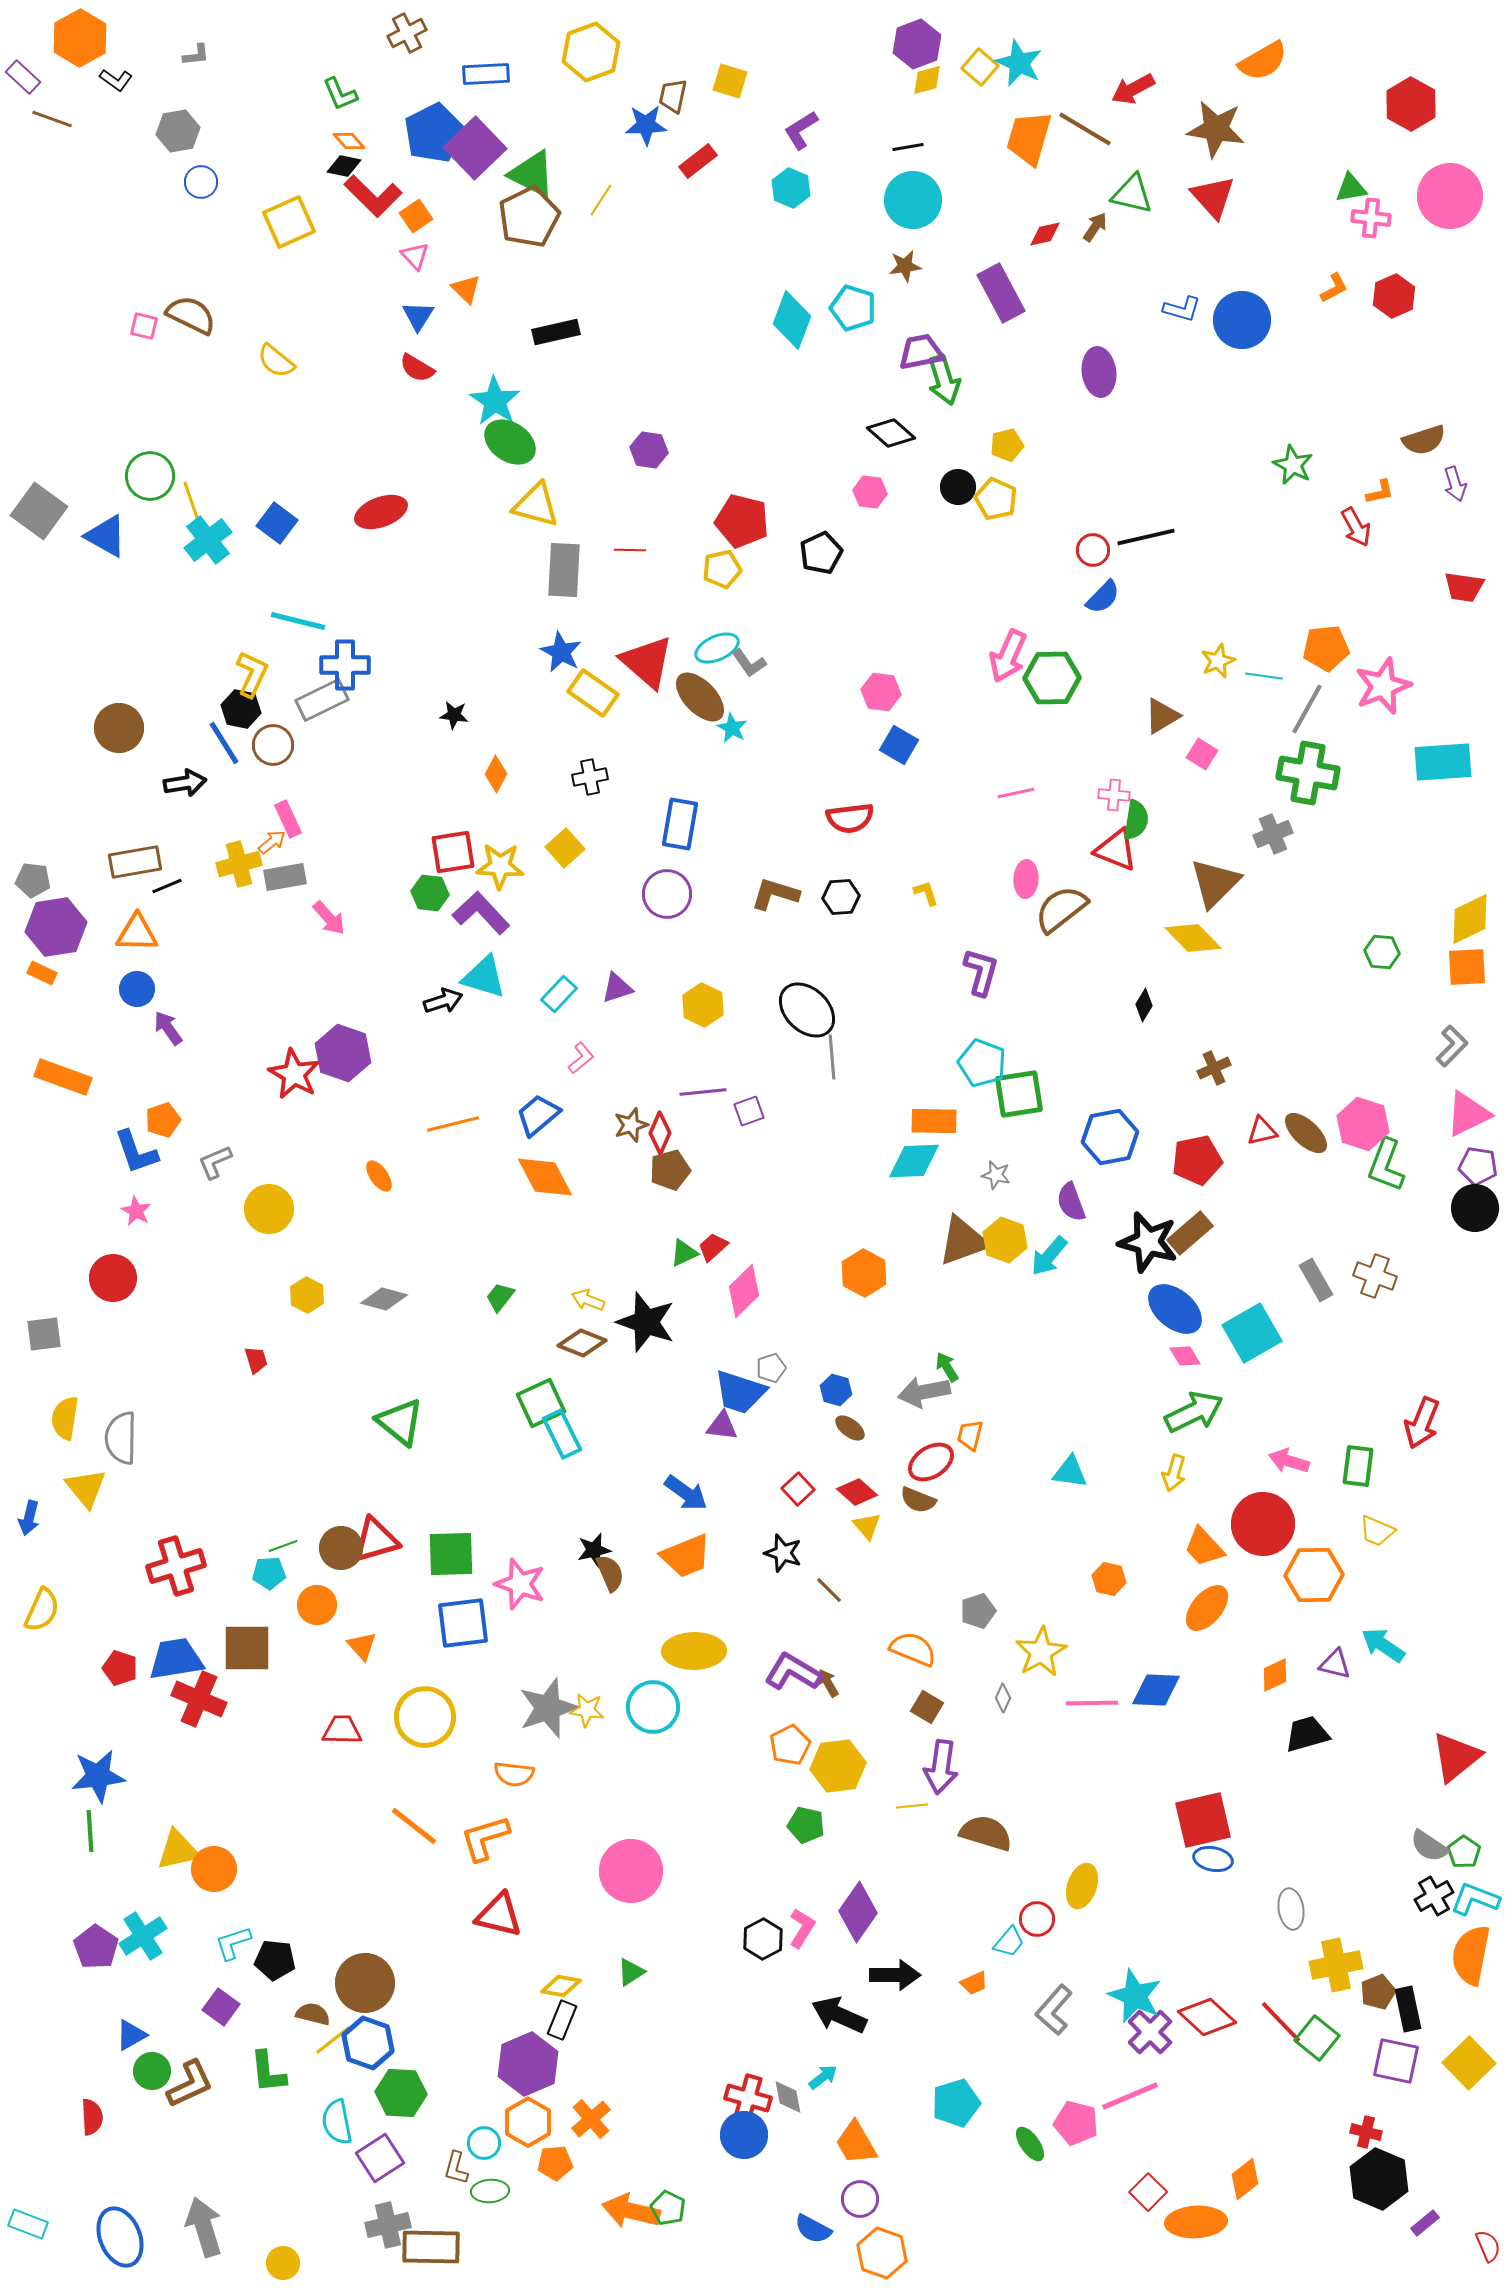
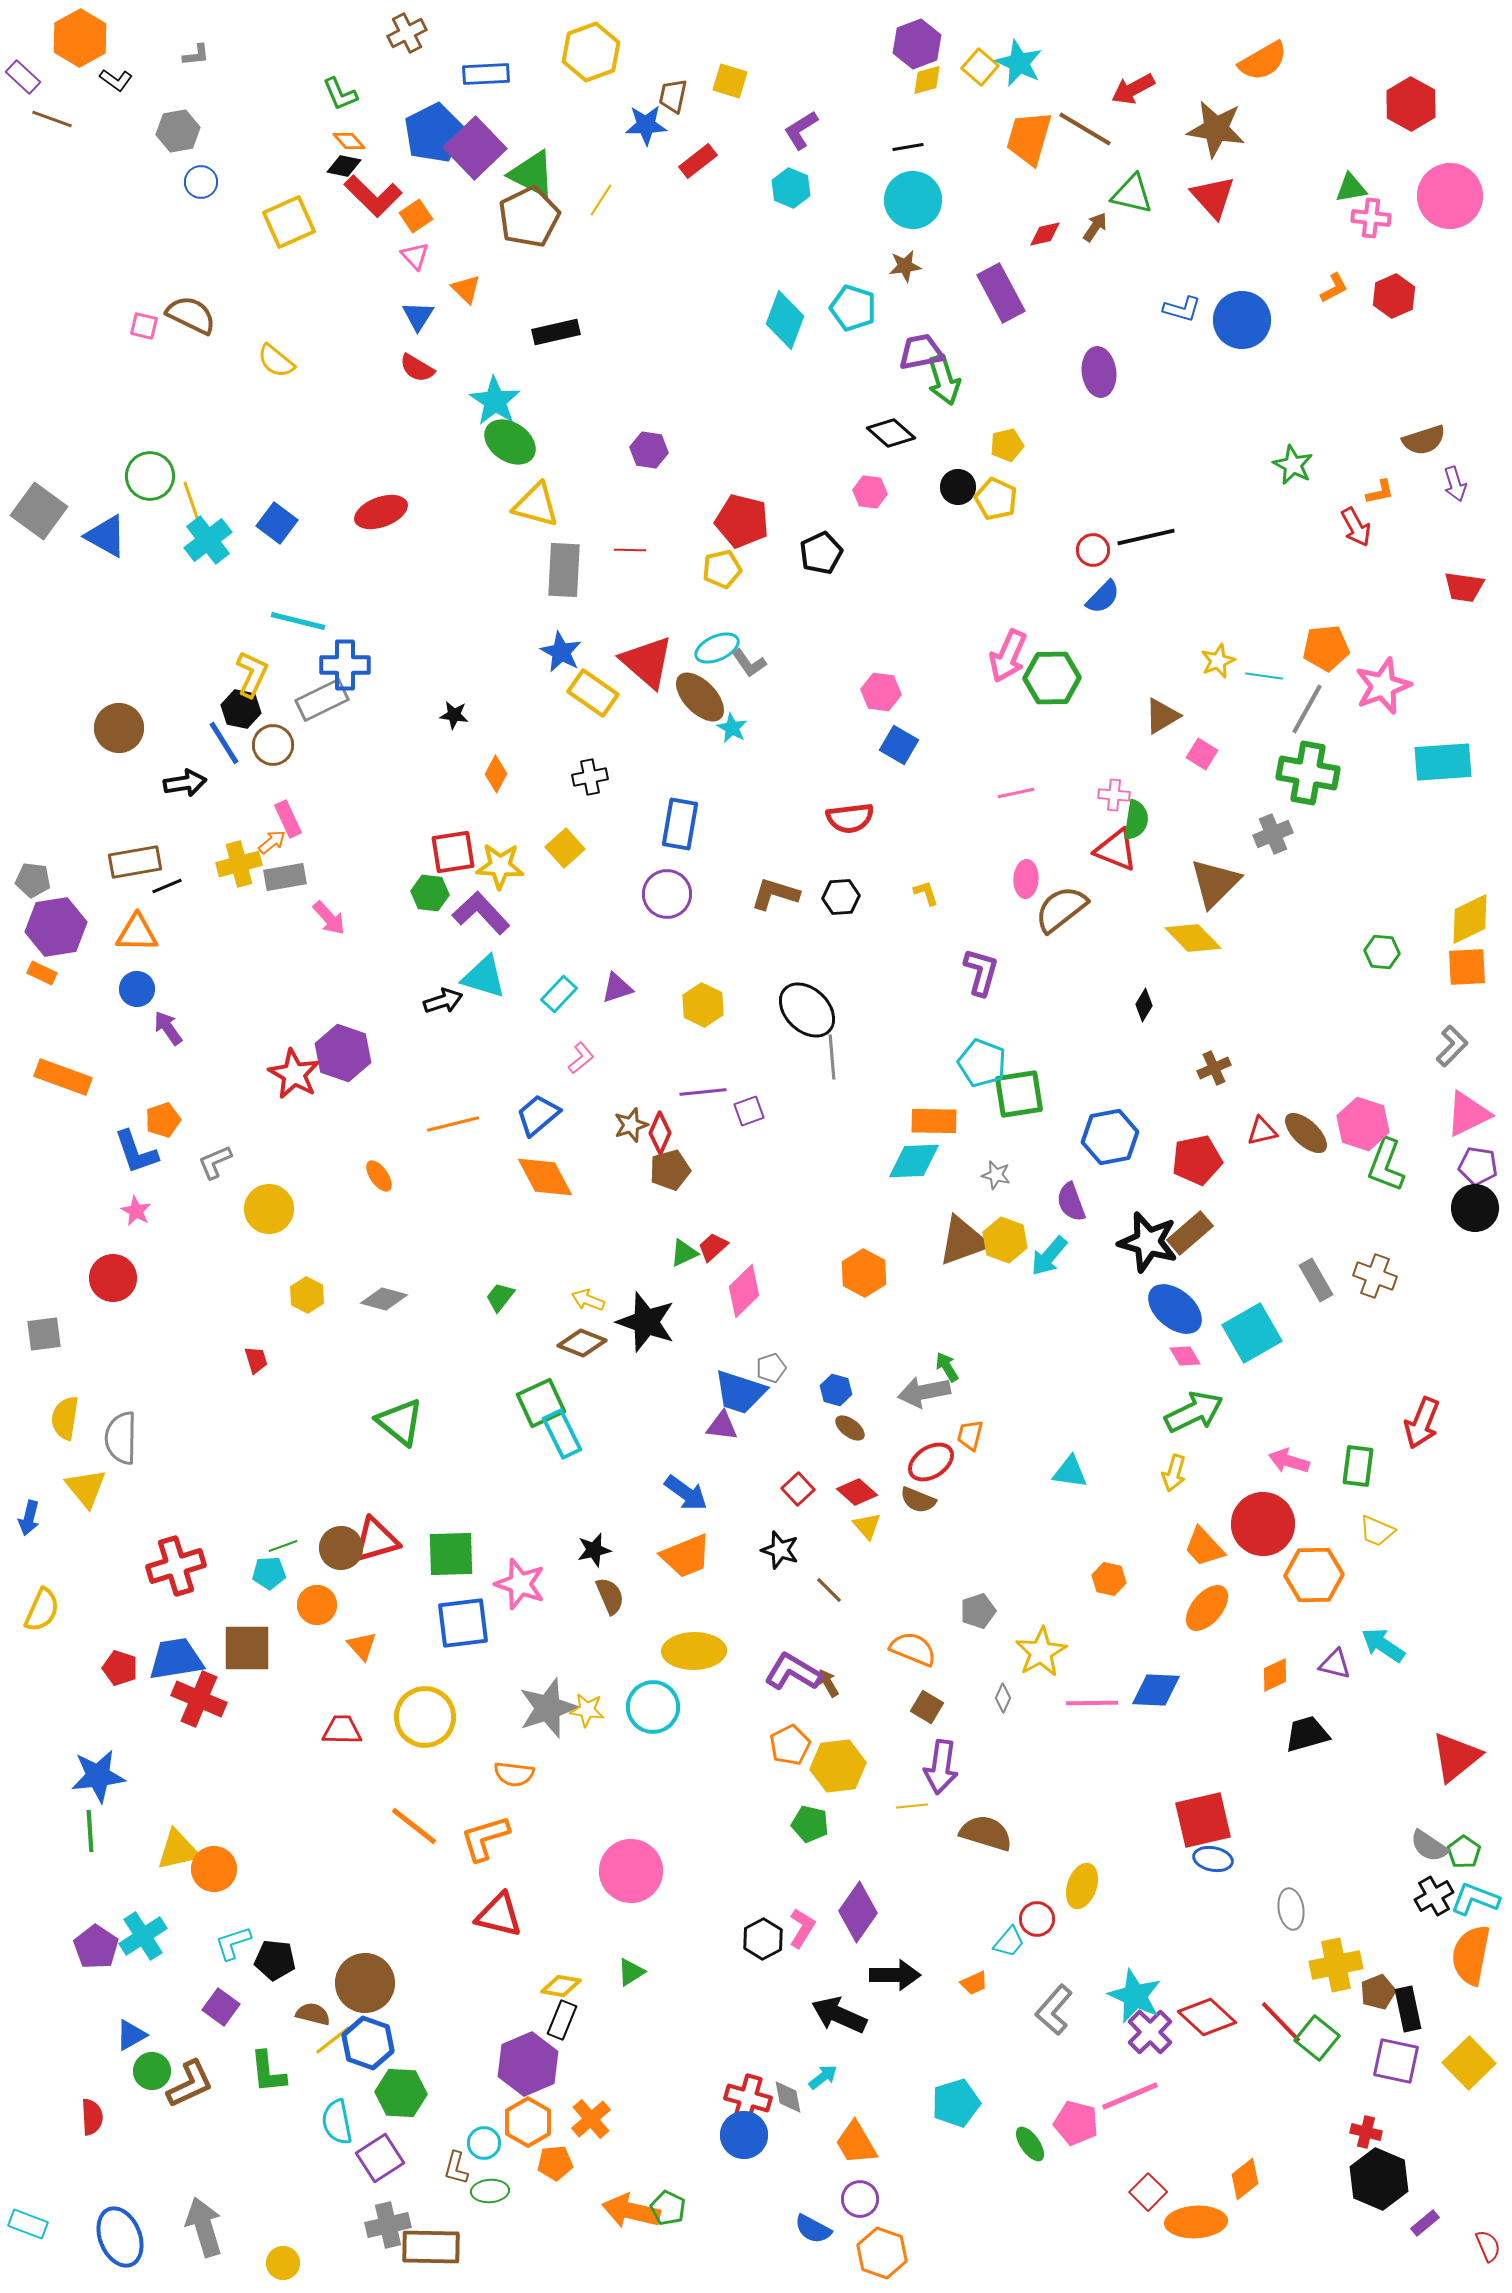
cyan diamond at (792, 320): moved 7 px left
black star at (783, 1553): moved 3 px left, 3 px up
brown semicircle at (610, 1573): moved 23 px down
green pentagon at (806, 1825): moved 4 px right, 1 px up
